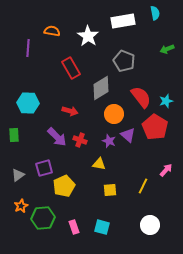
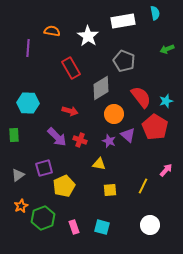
green hexagon: rotated 15 degrees counterclockwise
